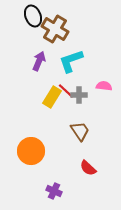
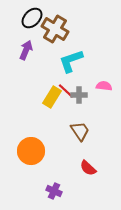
black ellipse: moved 1 px left, 2 px down; rotated 65 degrees clockwise
purple arrow: moved 13 px left, 11 px up
